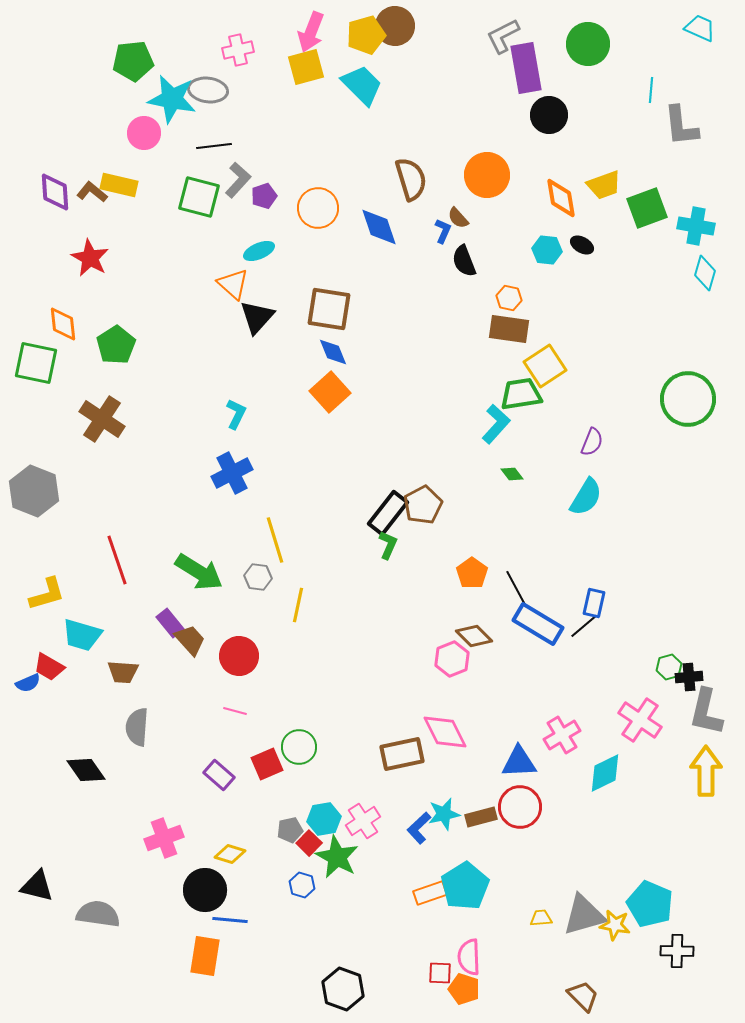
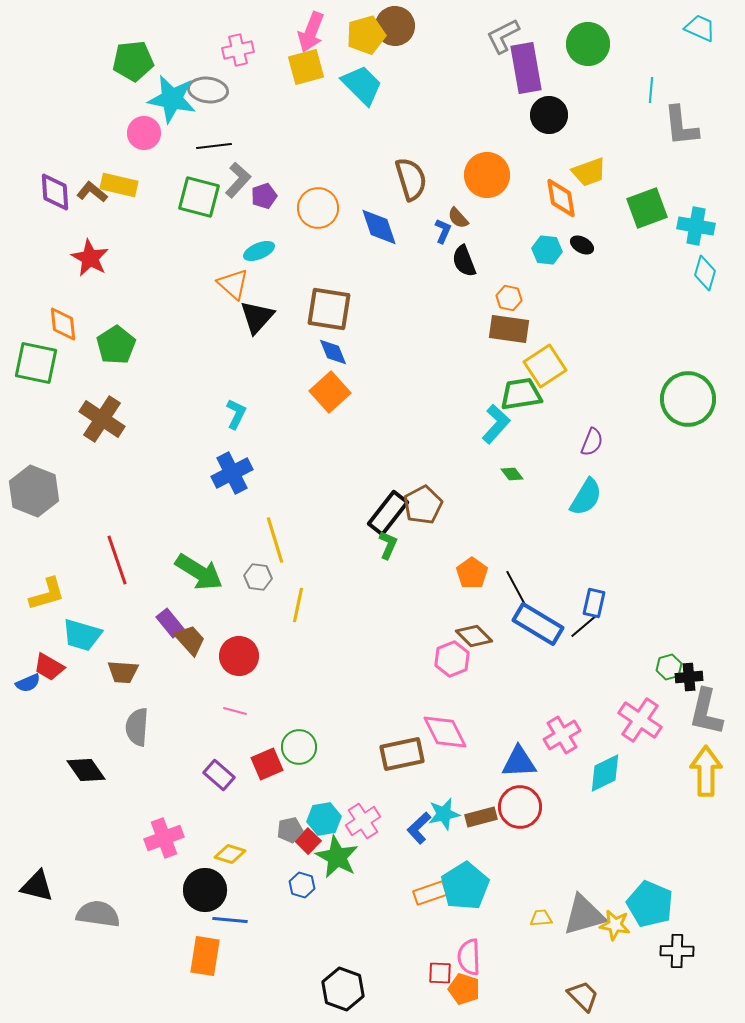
yellow trapezoid at (604, 185): moved 15 px left, 13 px up
red square at (309, 843): moved 1 px left, 2 px up
